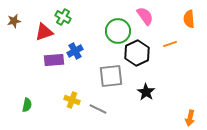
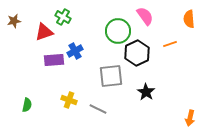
yellow cross: moved 3 px left
